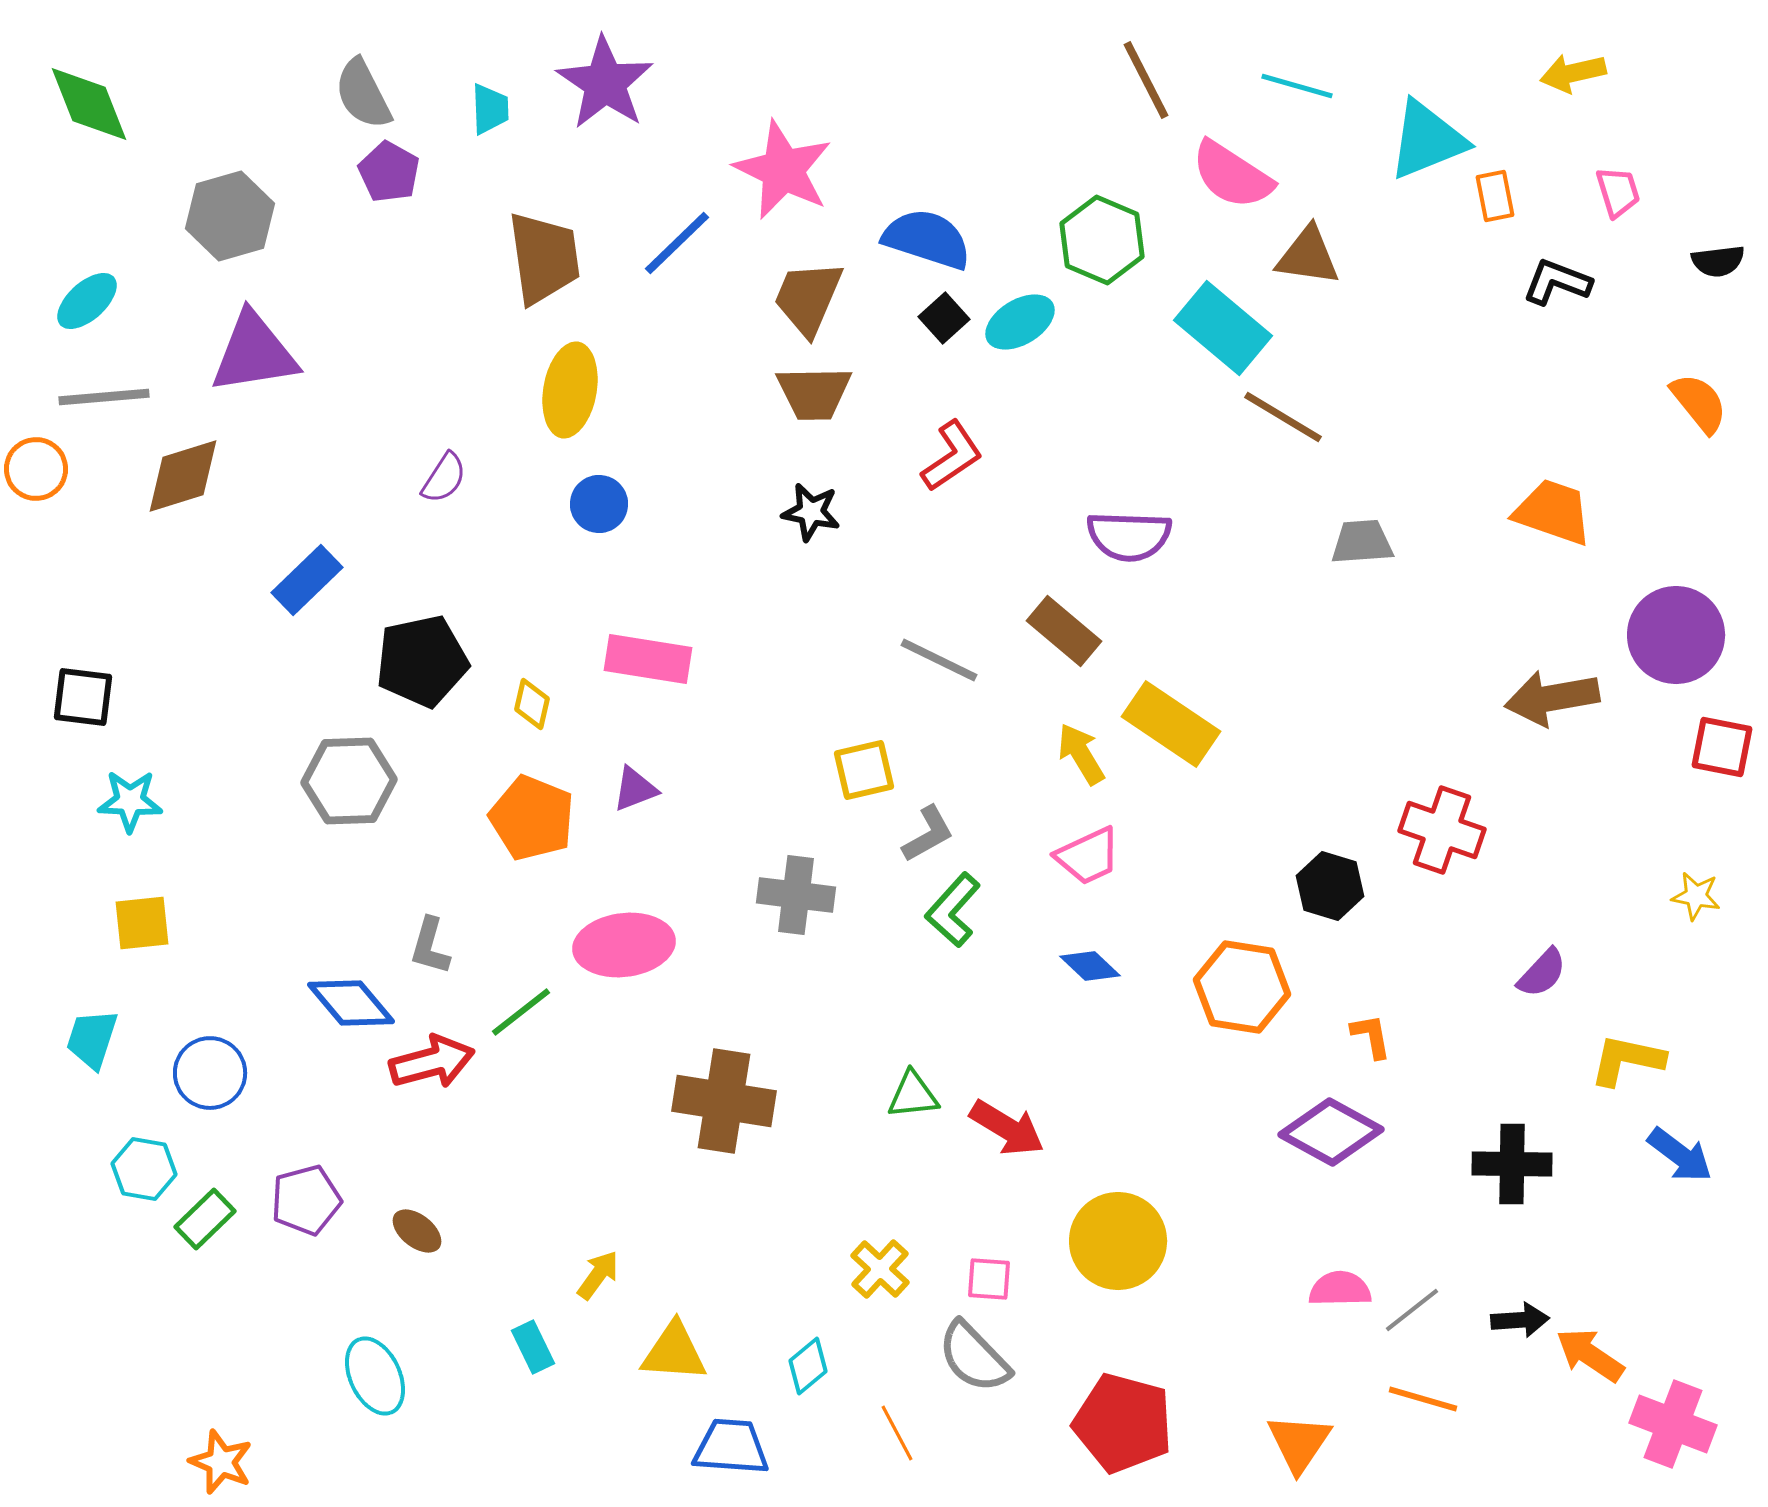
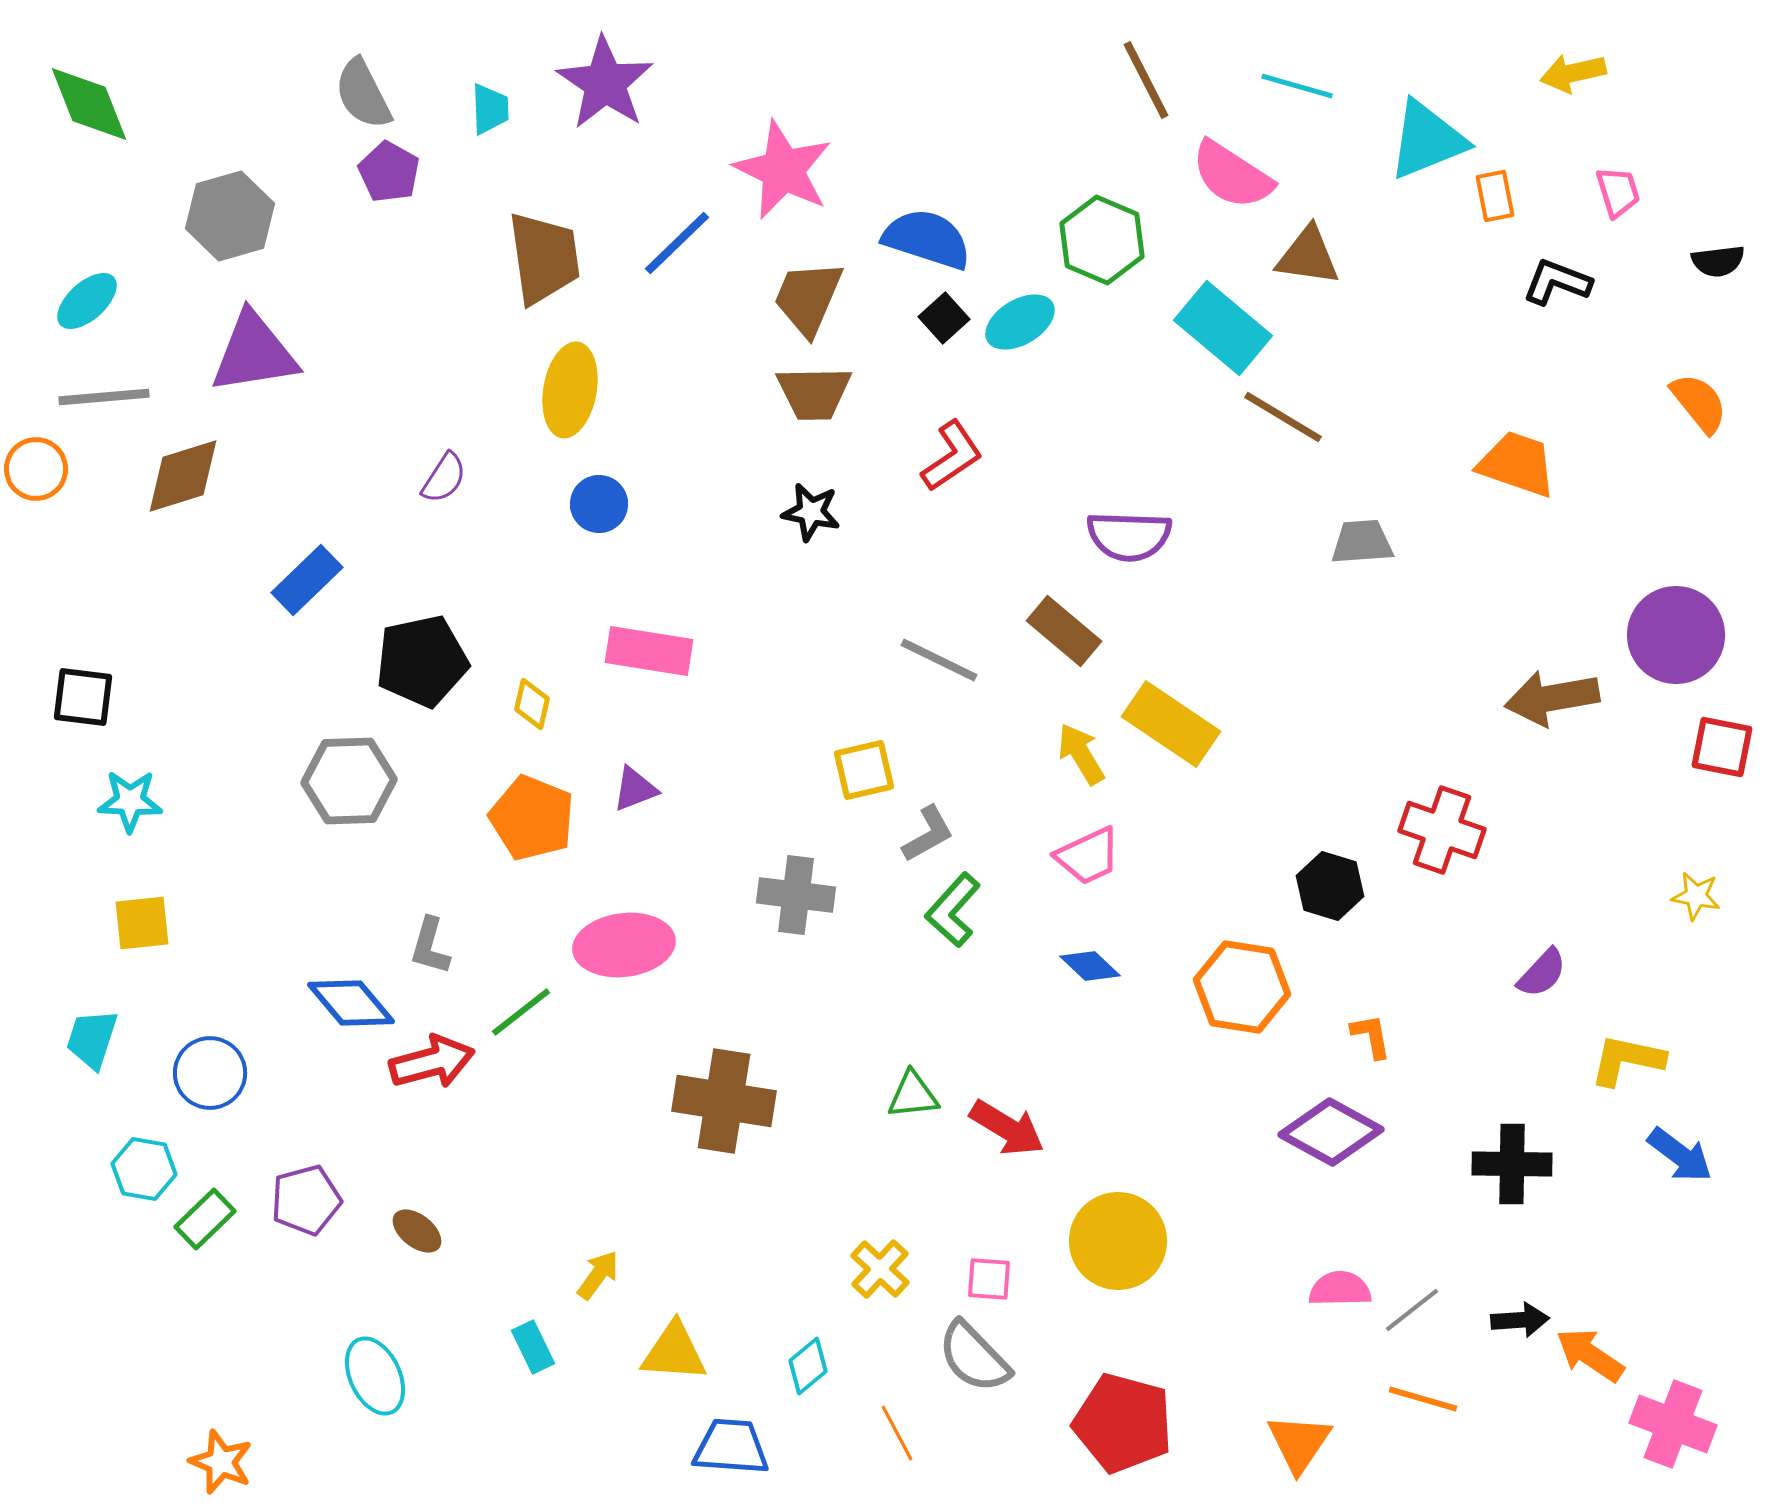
orange trapezoid at (1553, 512): moved 36 px left, 48 px up
pink rectangle at (648, 659): moved 1 px right, 8 px up
